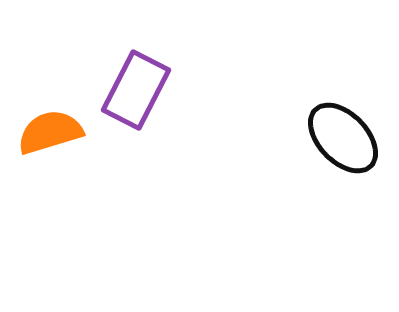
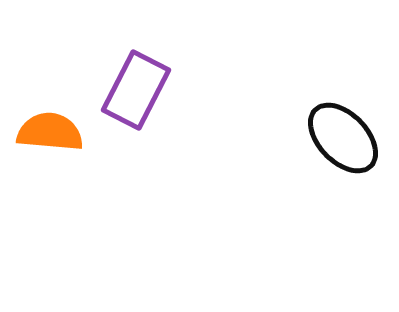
orange semicircle: rotated 22 degrees clockwise
